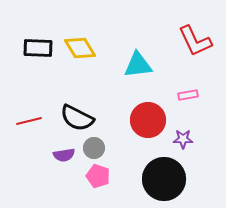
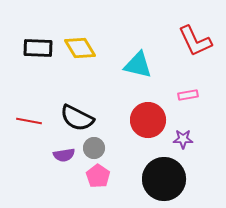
cyan triangle: rotated 20 degrees clockwise
red line: rotated 25 degrees clockwise
pink pentagon: rotated 15 degrees clockwise
